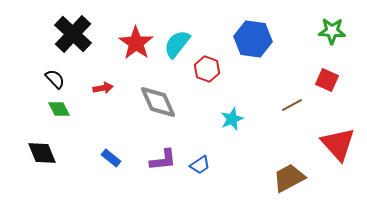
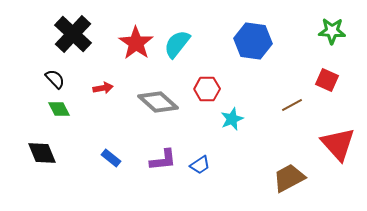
blue hexagon: moved 2 px down
red hexagon: moved 20 px down; rotated 20 degrees counterclockwise
gray diamond: rotated 24 degrees counterclockwise
